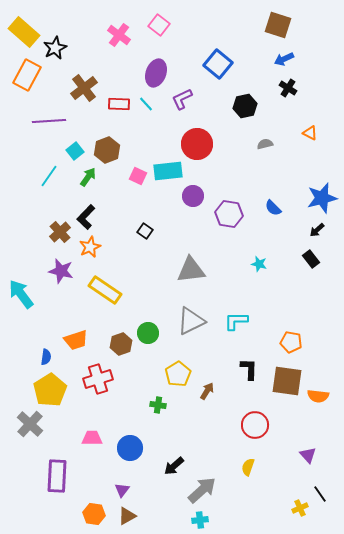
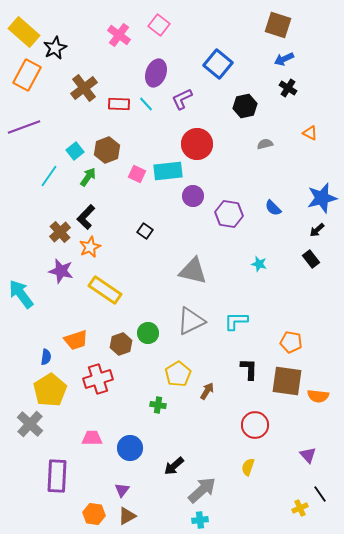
purple line at (49, 121): moved 25 px left, 6 px down; rotated 16 degrees counterclockwise
pink square at (138, 176): moved 1 px left, 2 px up
gray triangle at (191, 270): moved 2 px right, 1 px down; rotated 20 degrees clockwise
